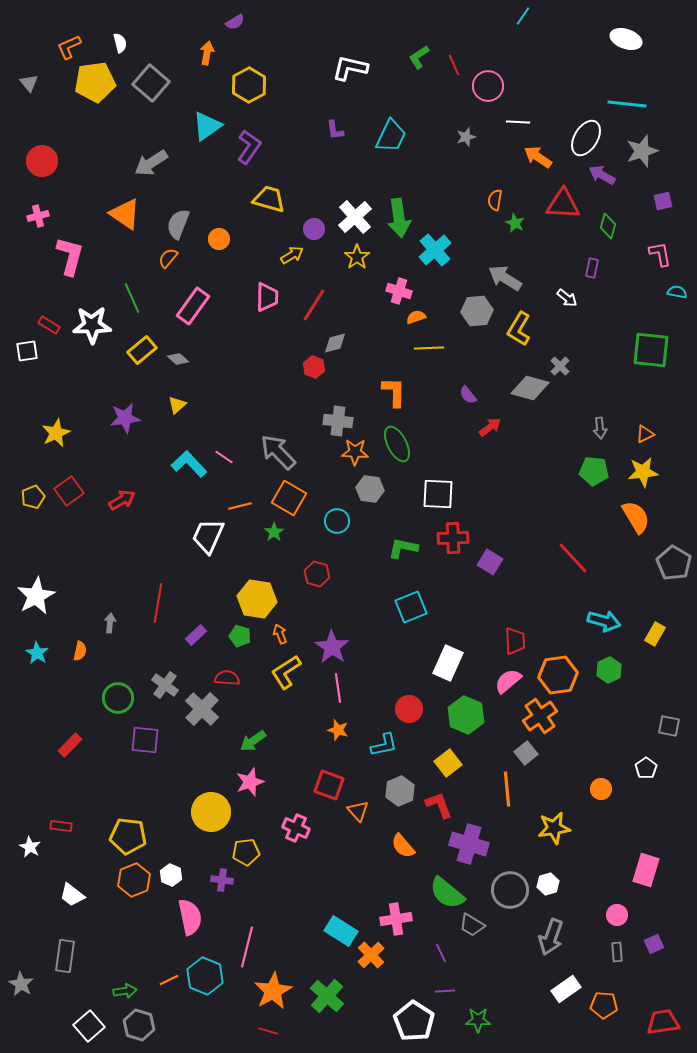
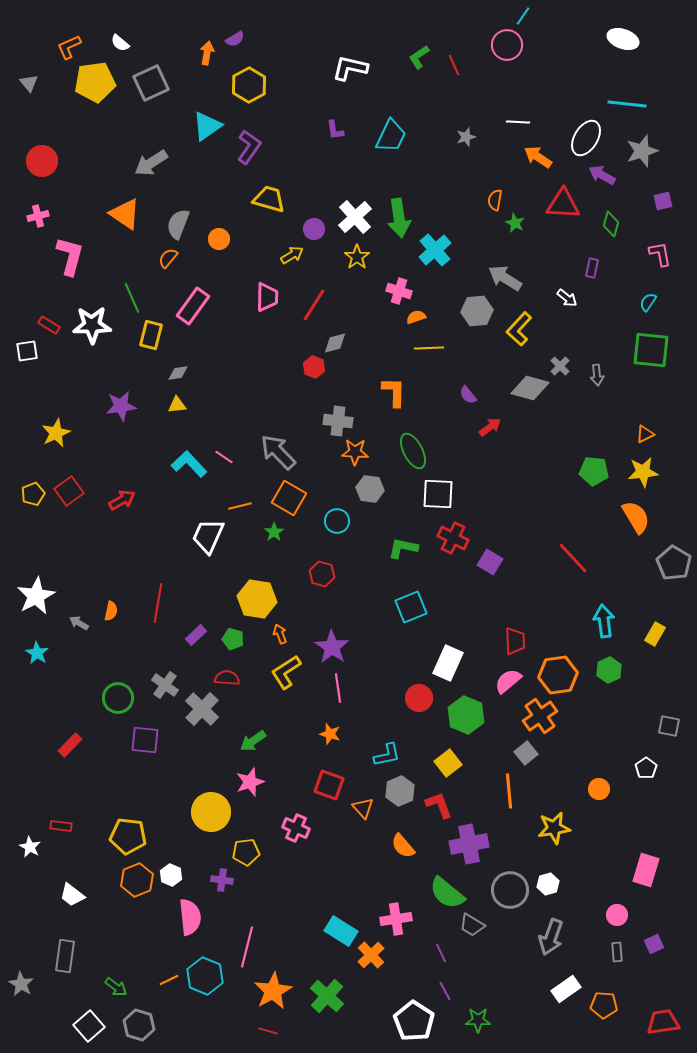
purple semicircle at (235, 22): moved 17 px down
white ellipse at (626, 39): moved 3 px left
white semicircle at (120, 43): rotated 144 degrees clockwise
gray square at (151, 83): rotated 24 degrees clockwise
pink circle at (488, 86): moved 19 px right, 41 px up
green diamond at (608, 226): moved 3 px right, 2 px up
cyan semicircle at (677, 292): moved 29 px left, 10 px down; rotated 66 degrees counterclockwise
yellow L-shape at (519, 329): rotated 12 degrees clockwise
yellow rectangle at (142, 350): moved 9 px right, 15 px up; rotated 36 degrees counterclockwise
gray diamond at (178, 359): moved 14 px down; rotated 50 degrees counterclockwise
yellow triangle at (177, 405): rotated 36 degrees clockwise
purple star at (125, 418): moved 4 px left, 12 px up
gray arrow at (600, 428): moved 3 px left, 53 px up
green ellipse at (397, 444): moved 16 px right, 7 px down
yellow pentagon at (33, 497): moved 3 px up
red cross at (453, 538): rotated 28 degrees clockwise
red hexagon at (317, 574): moved 5 px right
cyan arrow at (604, 621): rotated 112 degrees counterclockwise
gray arrow at (110, 623): moved 31 px left; rotated 66 degrees counterclockwise
green pentagon at (240, 636): moved 7 px left, 3 px down
orange semicircle at (80, 651): moved 31 px right, 40 px up
red circle at (409, 709): moved 10 px right, 11 px up
orange star at (338, 730): moved 8 px left, 4 px down
cyan L-shape at (384, 745): moved 3 px right, 10 px down
orange line at (507, 789): moved 2 px right, 2 px down
orange circle at (601, 789): moved 2 px left
orange triangle at (358, 811): moved 5 px right, 3 px up
purple cross at (469, 844): rotated 27 degrees counterclockwise
orange hexagon at (134, 880): moved 3 px right
pink semicircle at (190, 917): rotated 6 degrees clockwise
green arrow at (125, 991): moved 9 px left, 4 px up; rotated 45 degrees clockwise
purple line at (445, 991): rotated 66 degrees clockwise
